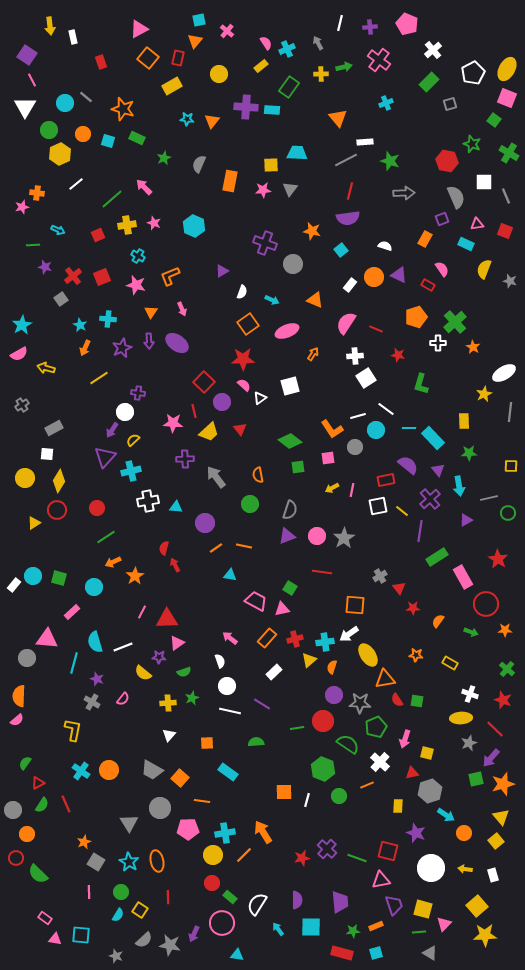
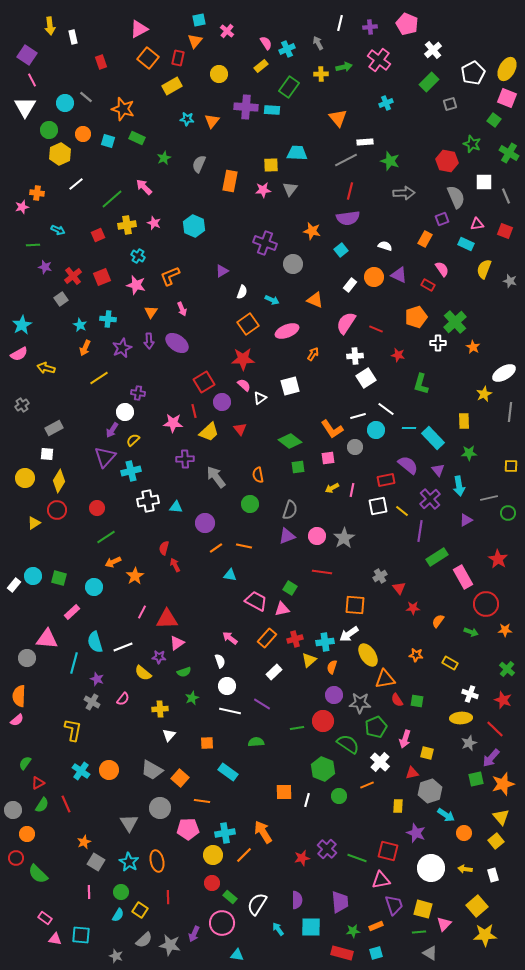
red square at (204, 382): rotated 15 degrees clockwise
yellow cross at (168, 703): moved 8 px left, 6 px down
